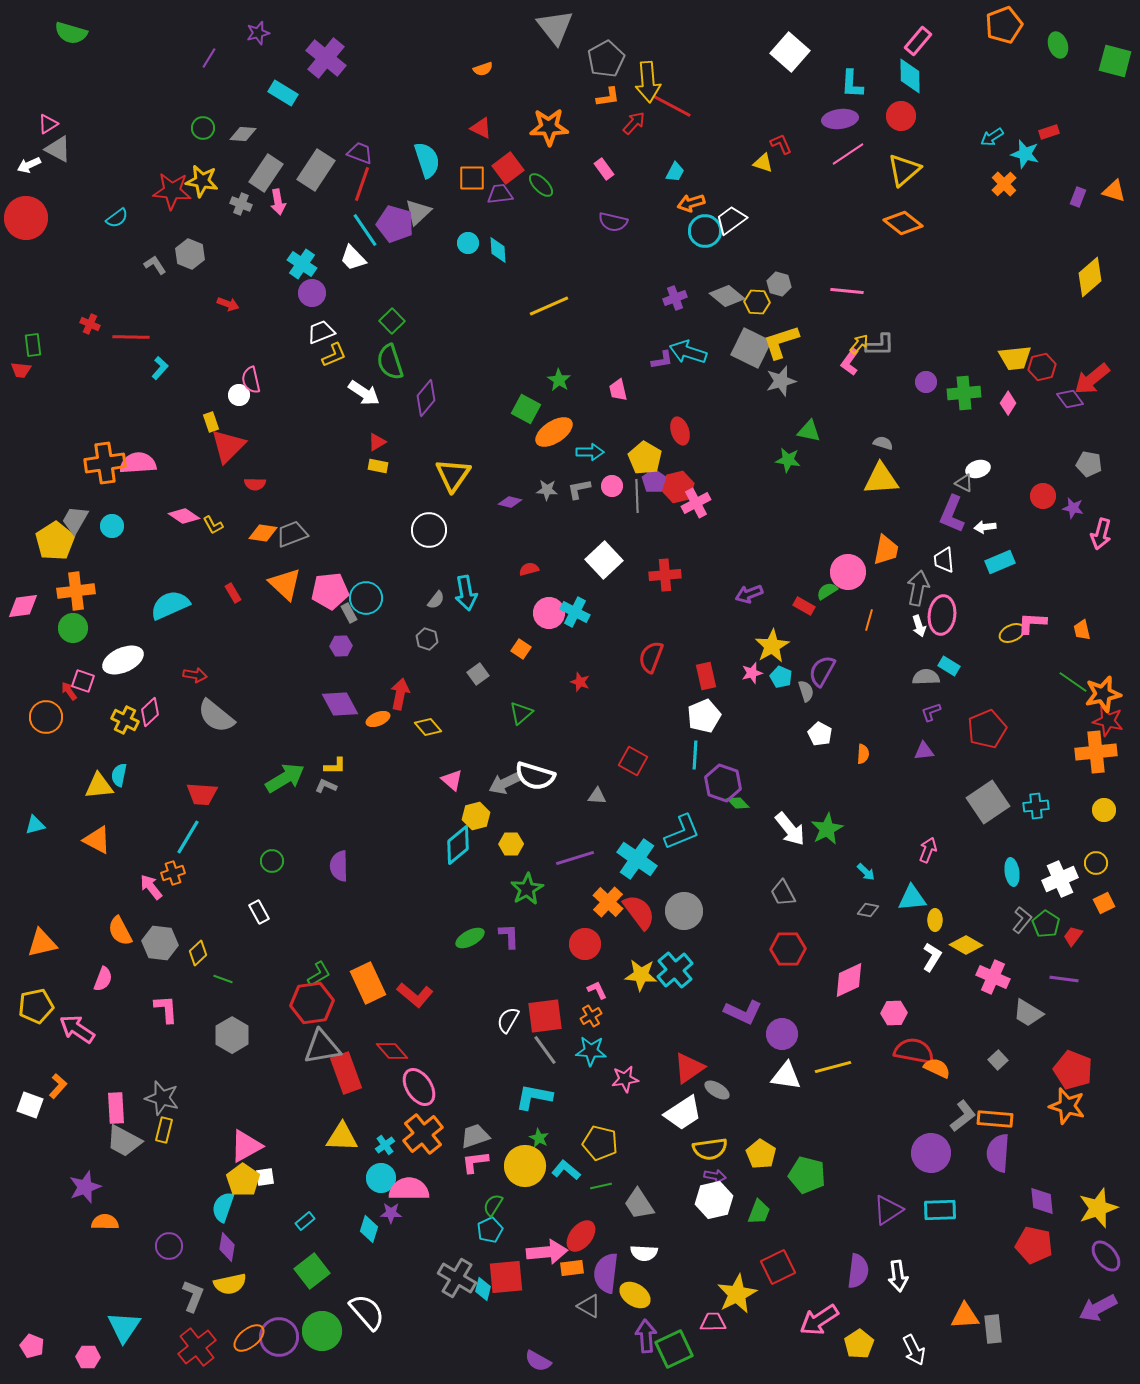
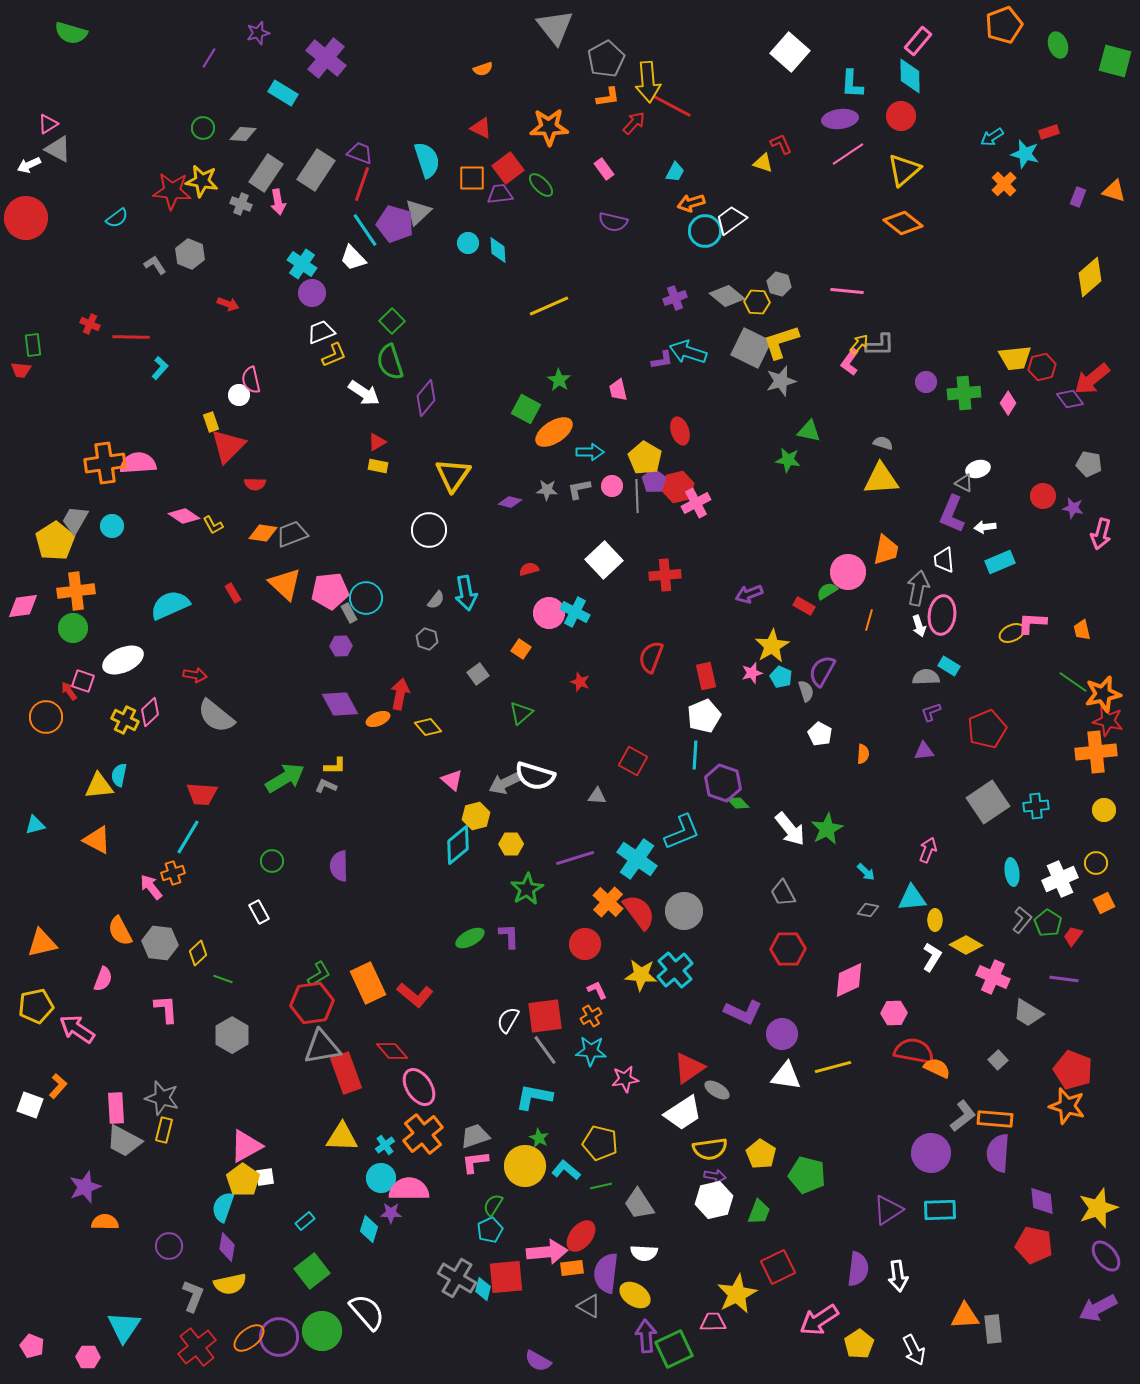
green pentagon at (1046, 924): moved 2 px right, 1 px up
purple semicircle at (858, 1271): moved 2 px up
